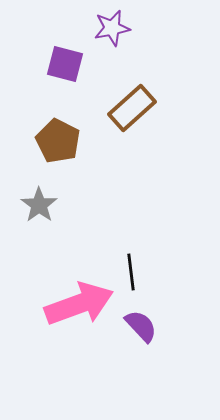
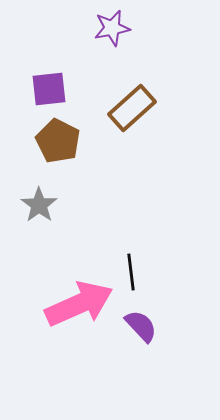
purple square: moved 16 px left, 25 px down; rotated 21 degrees counterclockwise
pink arrow: rotated 4 degrees counterclockwise
